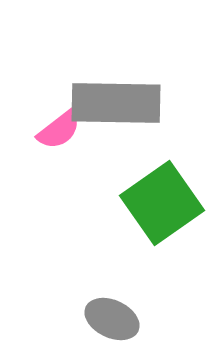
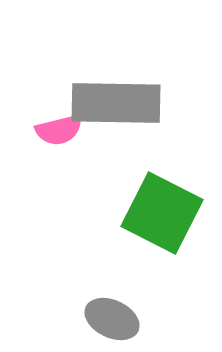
pink semicircle: rotated 24 degrees clockwise
green square: moved 10 px down; rotated 28 degrees counterclockwise
